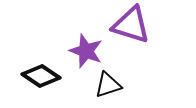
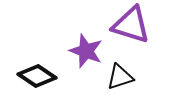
black diamond: moved 4 px left
black triangle: moved 12 px right, 8 px up
